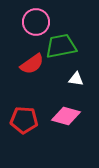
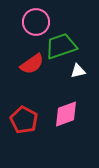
green trapezoid: rotated 8 degrees counterclockwise
white triangle: moved 2 px right, 8 px up; rotated 21 degrees counterclockwise
pink diamond: moved 2 px up; rotated 36 degrees counterclockwise
red pentagon: rotated 24 degrees clockwise
